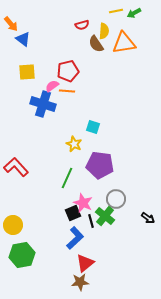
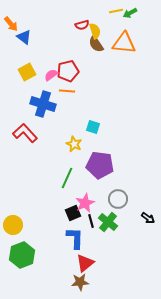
green arrow: moved 4 px left
yellow semicircle: moved 9 px left; rotated 21 degrees counterclockwise
blue triangle: moved 1 px right, 2 px up
orange triangle: rotated 15 degrees clockwise
yellow square: rotated 24 degrees counterclockwise
pink semicircle: moved 1 px left, 11 px up
red L-shape: moved 9 px right, 34 px up
gray circle: moved 2 px right
pink star: moved 2 px right; rotated 24 degrees clockwise
green cross: moved 3 px right, 6 px down
blue L-shape: rotated 45 degrees counterclockwise
green hexagon: rotated 10 degrees counterclockwise
